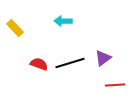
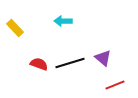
purple triangle: rotated 42 degrees counterclockwise
red line: rotated 18 degrees counterclockwise
